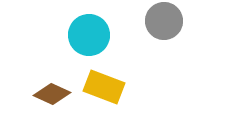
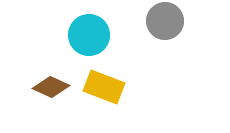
gray circle: moved 1 px right
brown diamond: moved 1 px left, 7 px up
